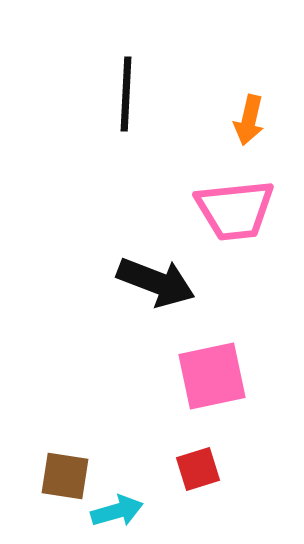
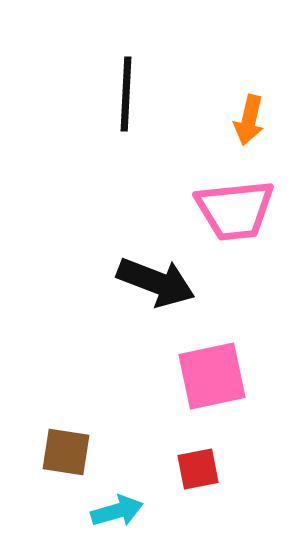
red square: rotated 6 degrees clockwise
brown square: moved 1 px right, 24 px up
